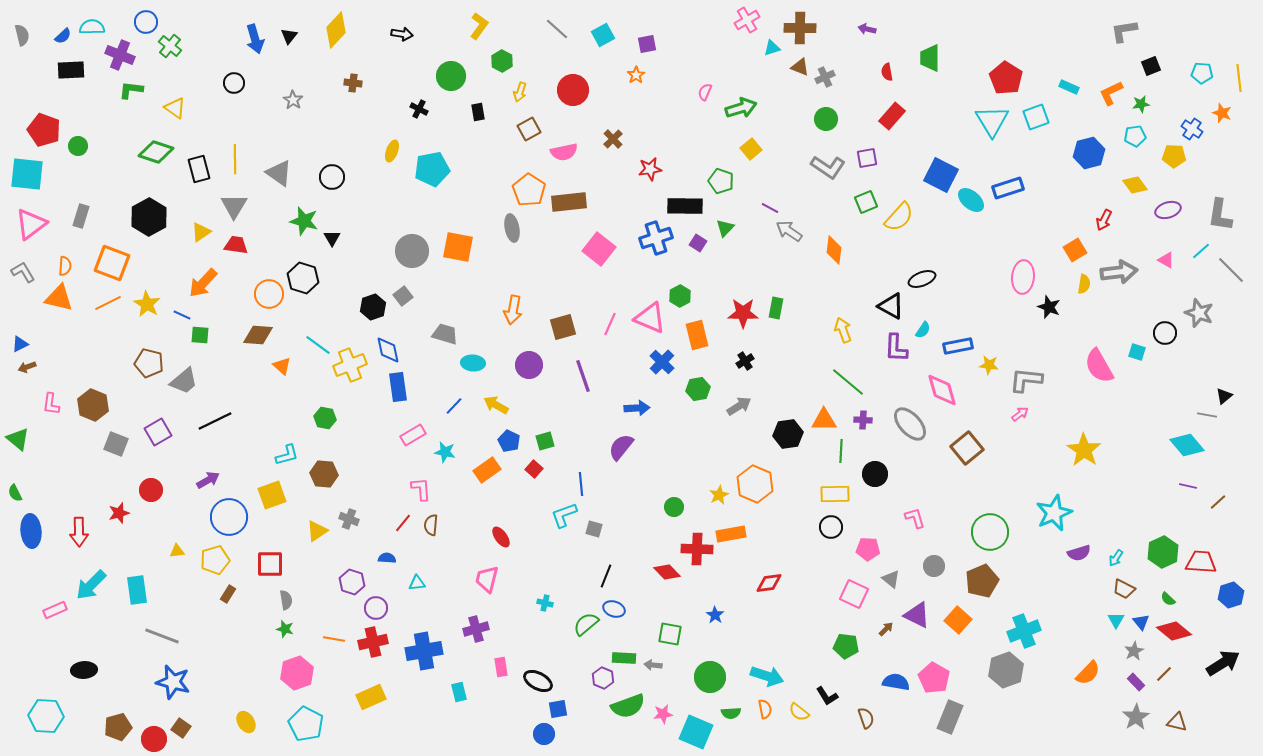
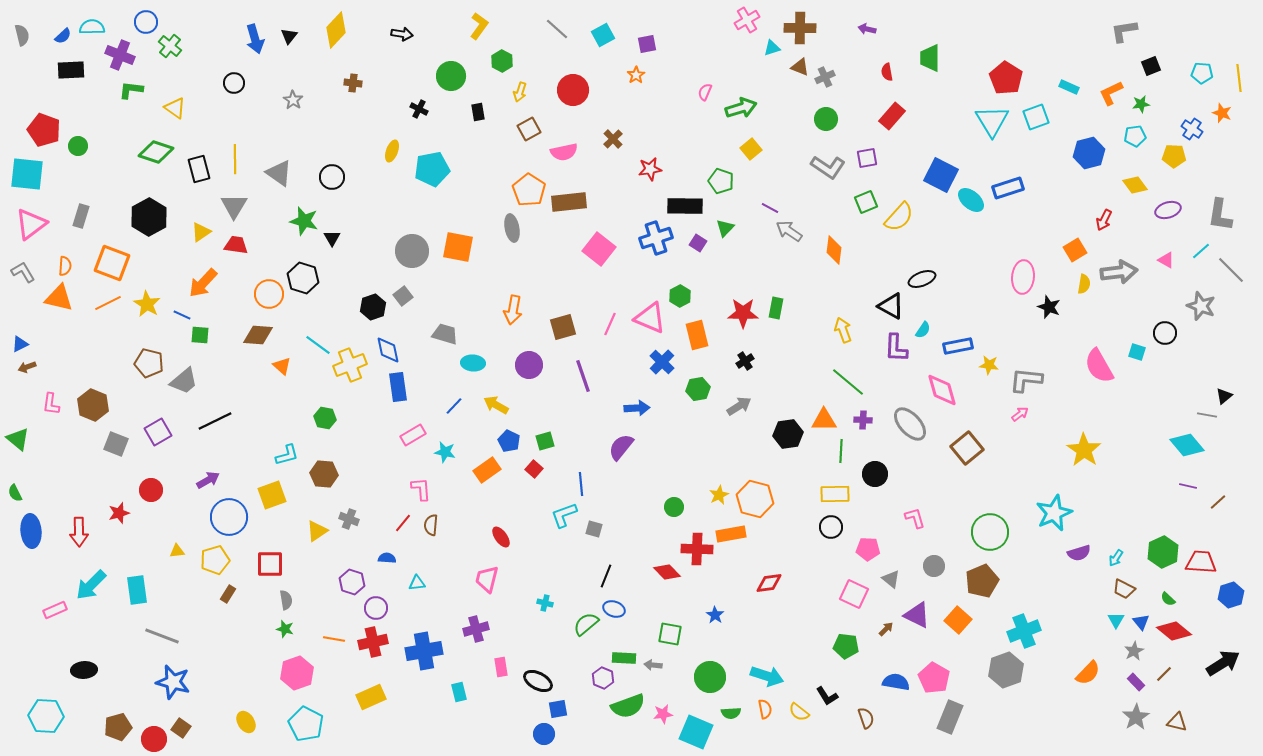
gray star at (1199, 313): moved 2 px right, 7 px up
orange hexagon at (755, 484): moved 15 px down; rotated 9 degrees counterclockwise
